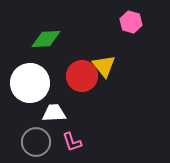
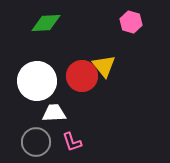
green diamond: moved 16 px up
white circle: moved 7 px right, 2 px up
